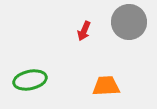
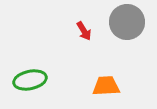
gray circle: moved 2 px left
red arrow: rotated 54 degrees counterclockwise
